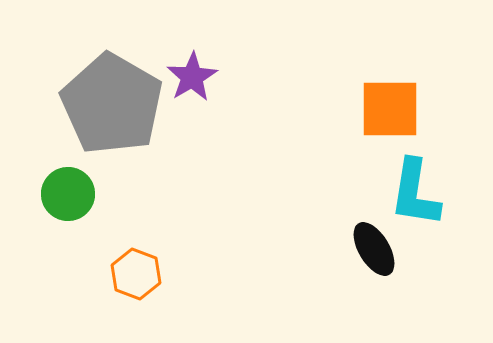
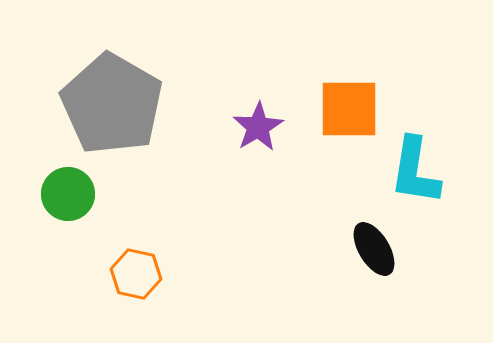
purple star: moved 66 px right, 50 px down
orange square: moved 41 px left
cyan L-shape: moved 22 px up
orange hexagon: rotated 9 degrees counterclockwise
